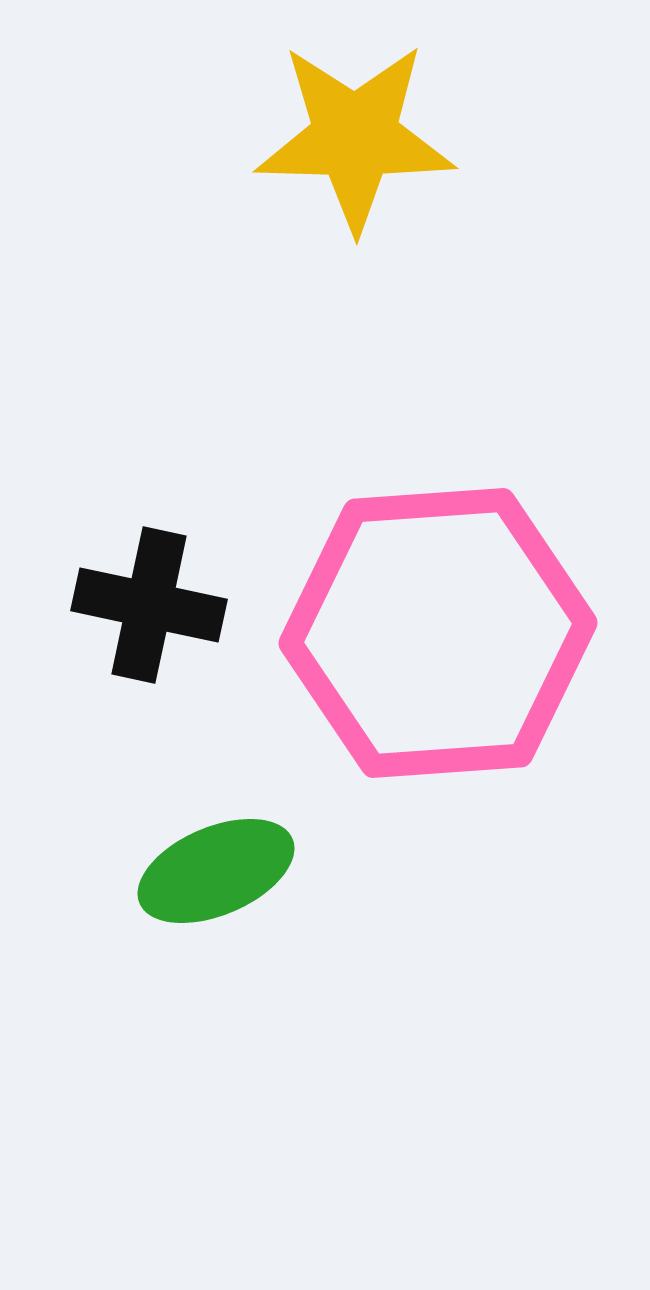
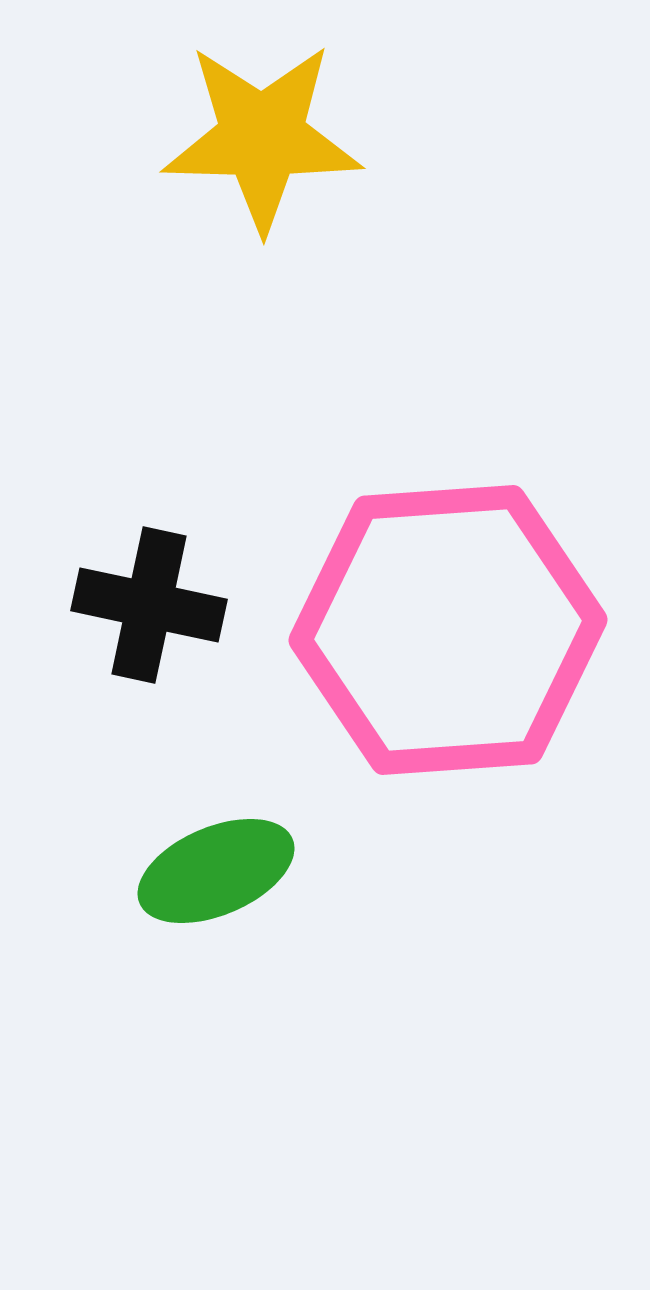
yellow star: moved 93 px left
pink hexagon: moved 10 px right, 3 px up
